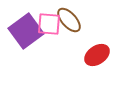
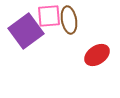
brown ellipse: rotated 32 degrees clockwise
pink square: moved 8 px up; rotated 10 degrees counterclockwise
